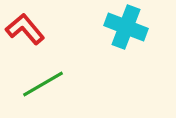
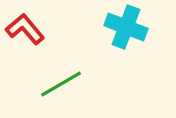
green line: moved 18 px right
